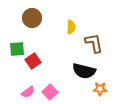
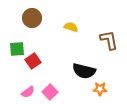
yellow semicircle: rotated 72 degrees counterclockwise
brown L-shape: moved 15 px right, 3 px up
